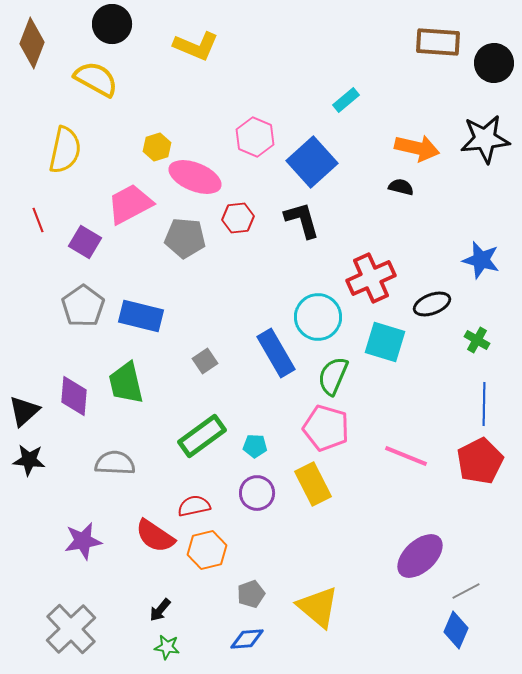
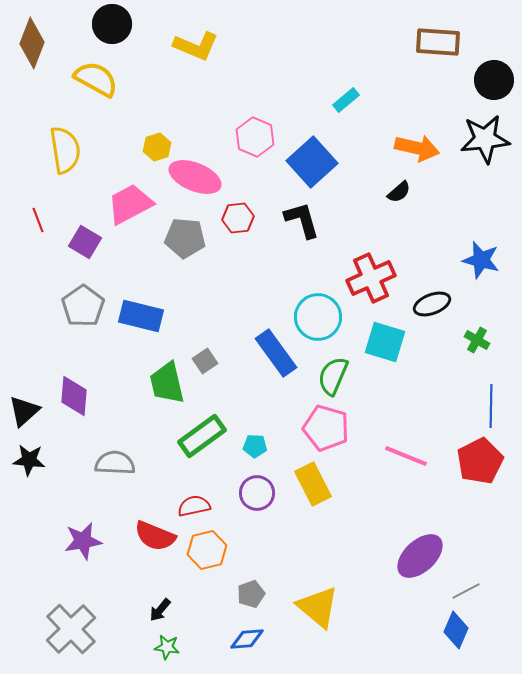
black circle at (494, 63): moved 17 px down
yellow semicircle at (65, 150): rotated 21 degrees counterclockwise
black semicircle at (401, 187): moved 2 px left, 5 px down; rotated 125 degrees clockwise
blue rectangle at (276, 353): rotated 6 degrees counterclockwise
green trapezoid at (126, 383): moved 41 px right
blue line at (484, 404): moved 7 px right, 2 px down
red semicircle at (155, 536): rotated 12 degrees counterclockwise
